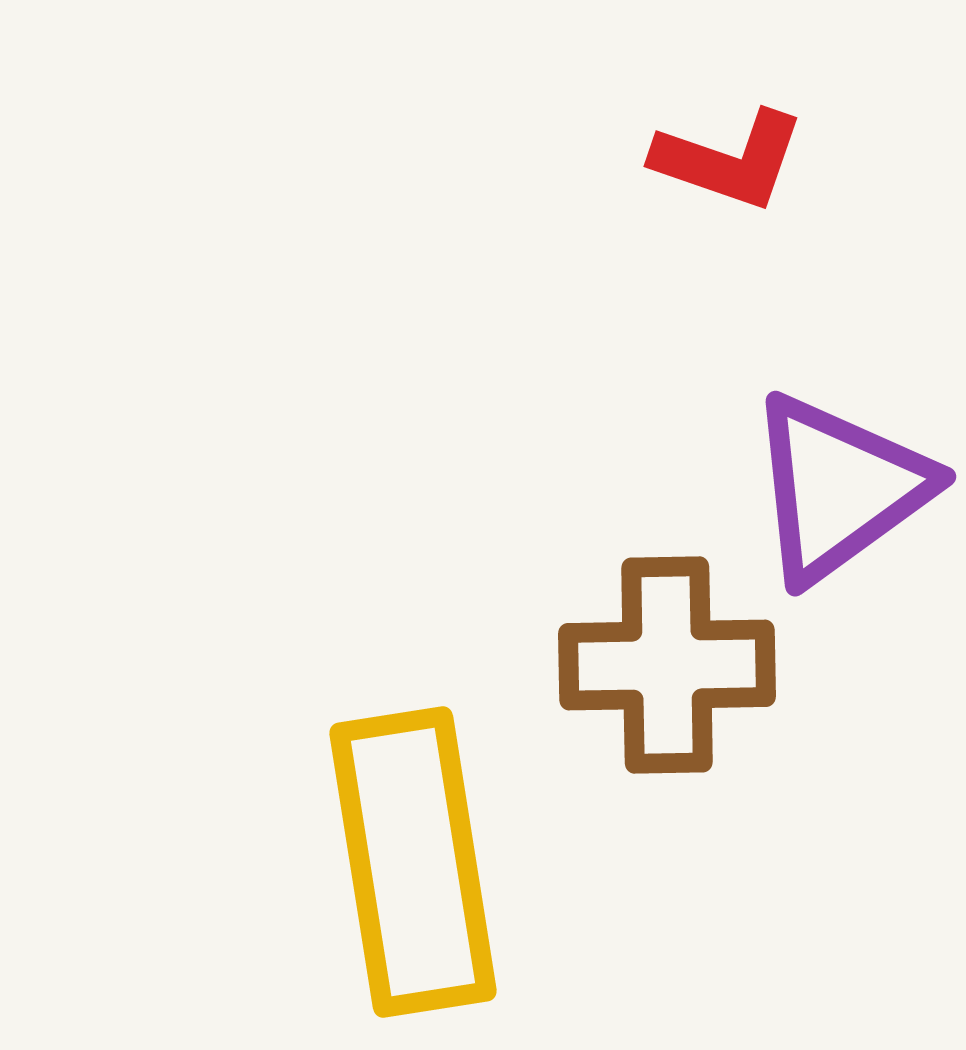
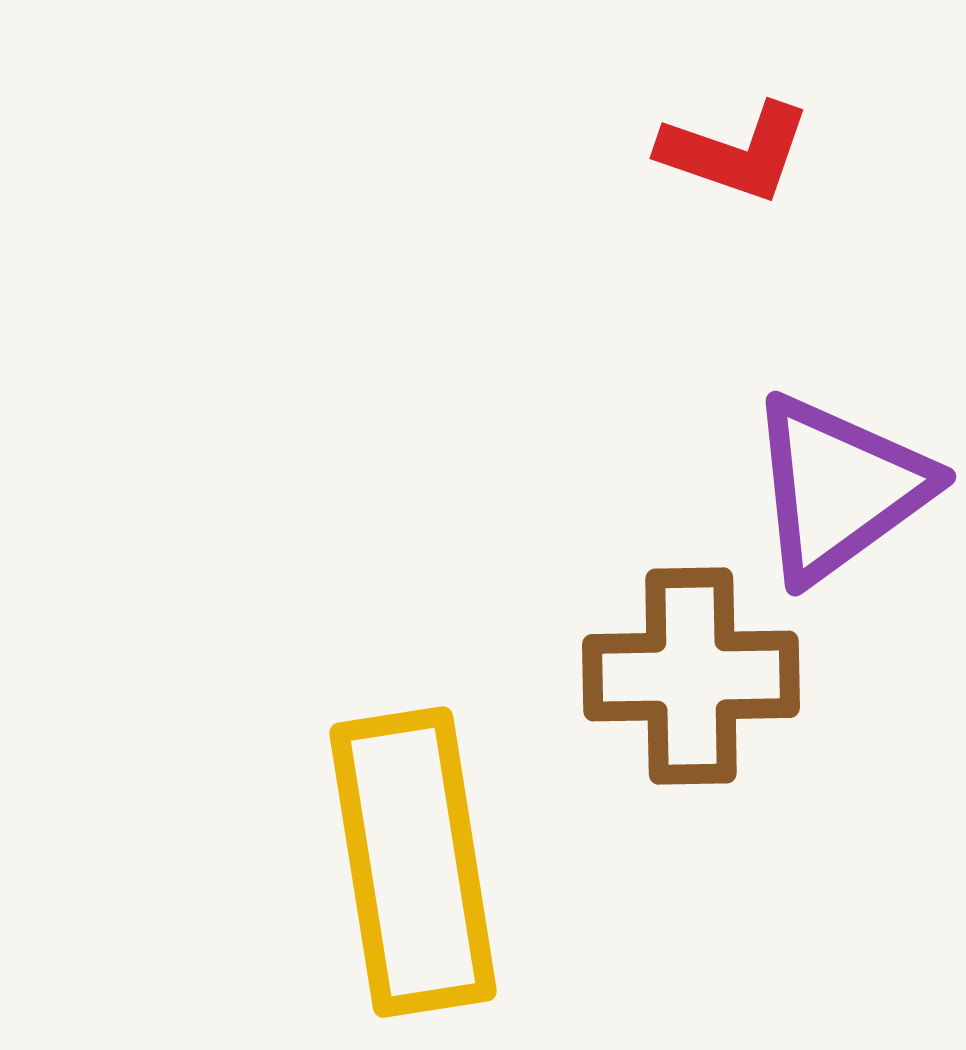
red L-shape: moved 6 px right, 8 px up
brown cross: moved 24 px right, 11 px down
